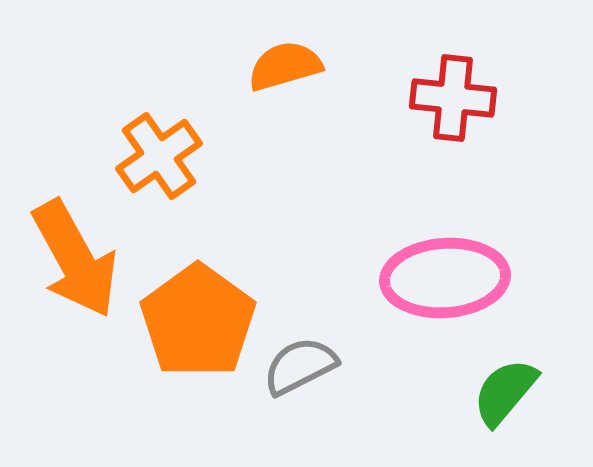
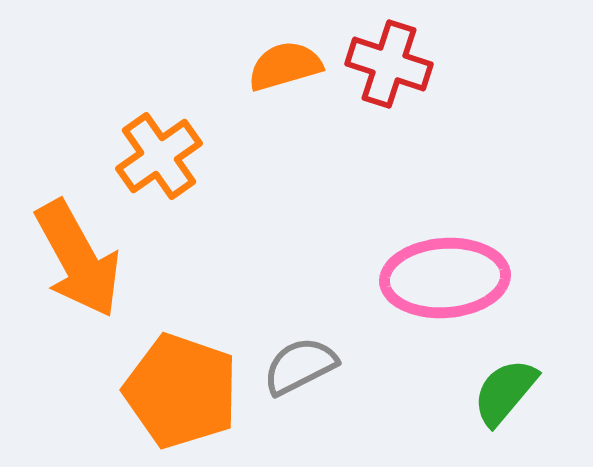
red cross: moved 64 px left, 34 px up; rotated 12 degrees clockwise
orange arrow: moved 3 px right
orange pentagon: moved 17 px left, 70 px down; rotated 17 degrees counterclockwise
